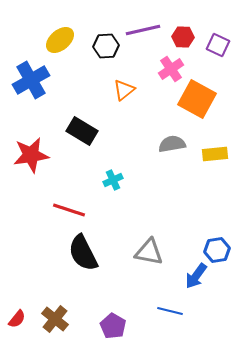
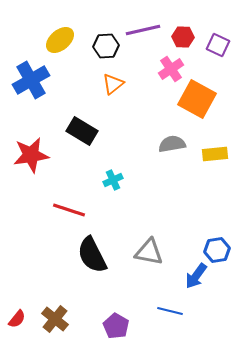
orange triangle: moved 11 px left, 6 px up
black semicircle: moved 9 px right, 2 px down
purple pentagon: moved 3 px right
